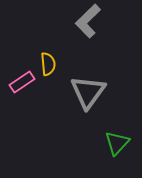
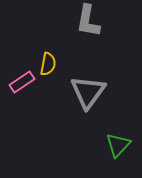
gray L-shape: rotated 36 degrees counterclockwise
yellow semicircle: rotated 15 degrees clockwise
green triangle: moved 1 px right, 2 px down
